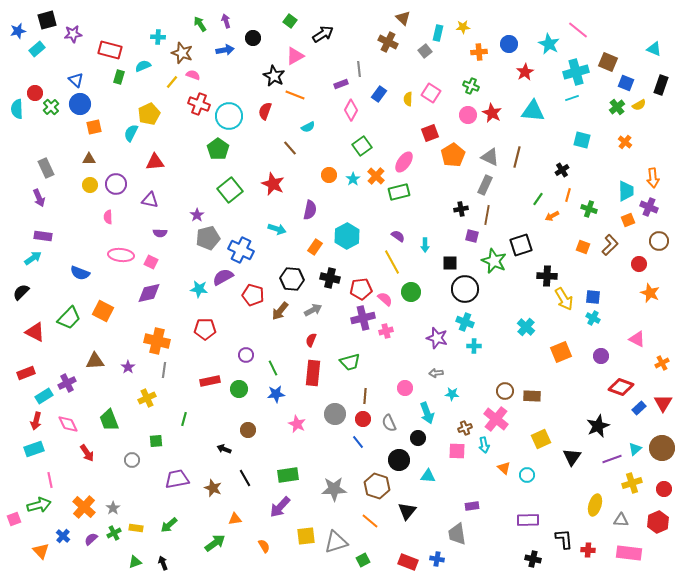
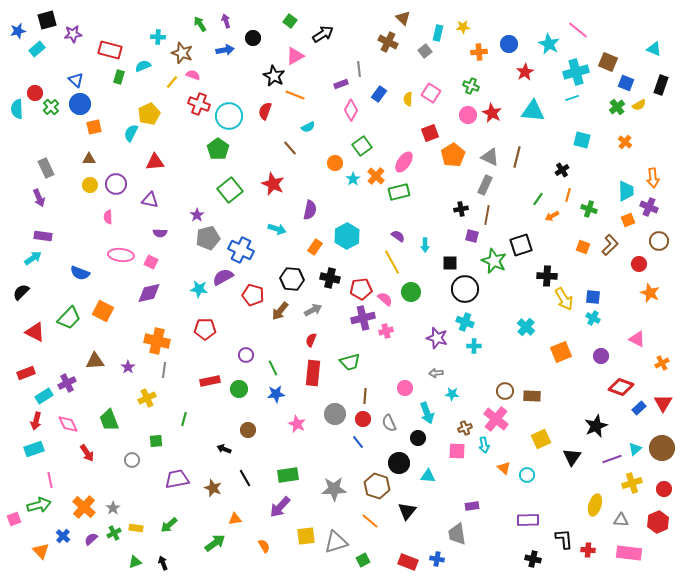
orange circle at (329, 175): moved 6 px right, 12 px up
black star at (598, 426): moved 2 px left
black circle at (399, 460): moved 3 px down
